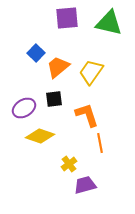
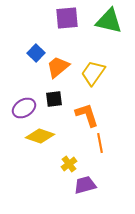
green triangle: moved 2 px up
yellow trapezoid: moved 2 px right, 1 px down
